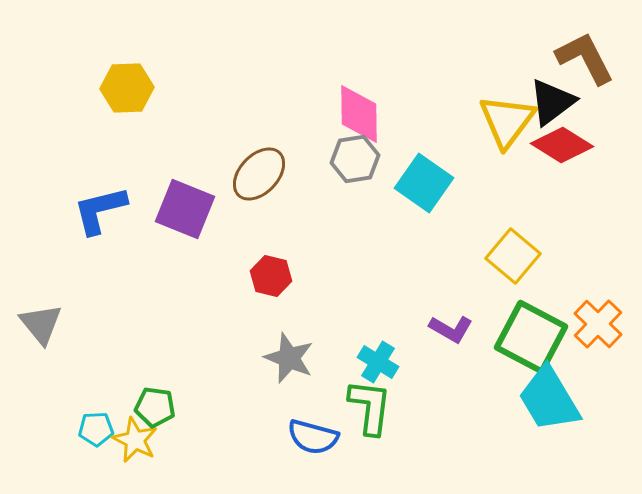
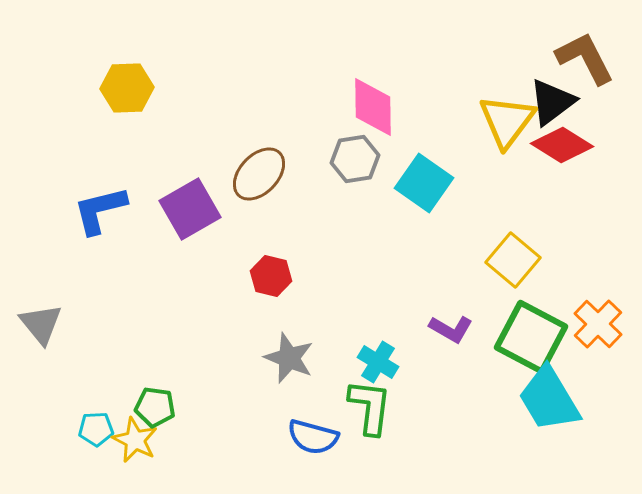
pink diamond: moved 14 px right, 7 px up
purple square: moved 5 px right; rotated 38 degrees clockwise
yellow square: moved 4 px down
